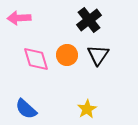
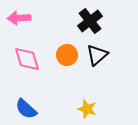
black cross: moved 1 px right, 1 px down
black triangle: moved 1 px left; rotated 15 degrees clockwise
pink diamond: moved 9 px left
yellow star: rotated 24 degrees counterclockwise
